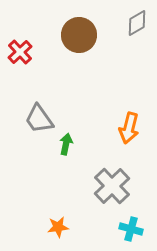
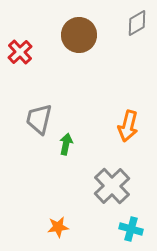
gray trapezoid: rotated 48 degrees clockwise
orange arrow: moved 1 px left, 2 px up
